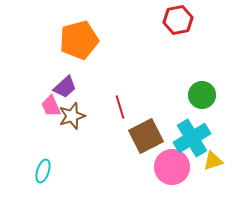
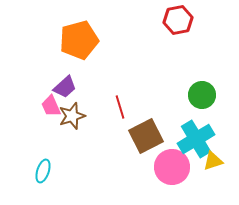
cyan cross: moved 4 px right, 1 px down
